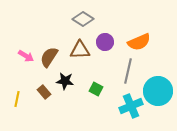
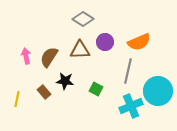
pink arrow: rotated 133 degrees counterclockwise
